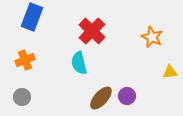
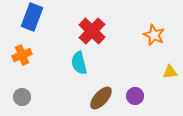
orange star: moved 2 px right, 2 px up
orange cross: moved 3 px left, 5 px up
purple circle: moved 8 px right
